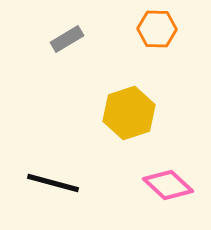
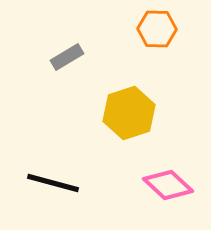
gray rectangle: moved 18 px down
